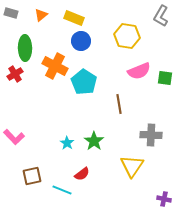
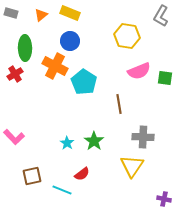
yellow rectangle: moved 4 px left, 5 px up
blue circle: moved 11 px left
gray cross: moved 8 px left, 2 px down
